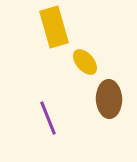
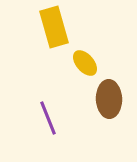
yellow ellipse: moved 1 px down
